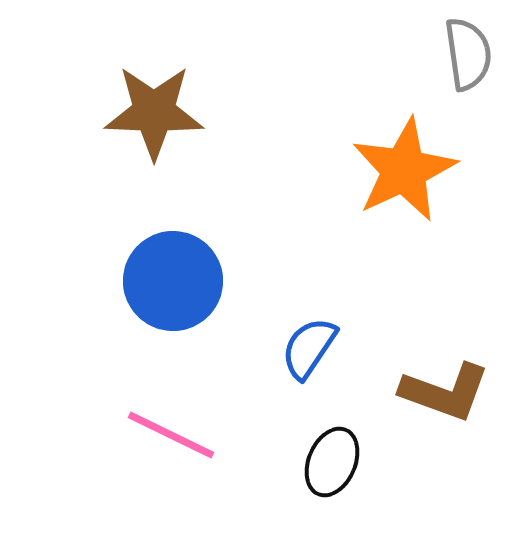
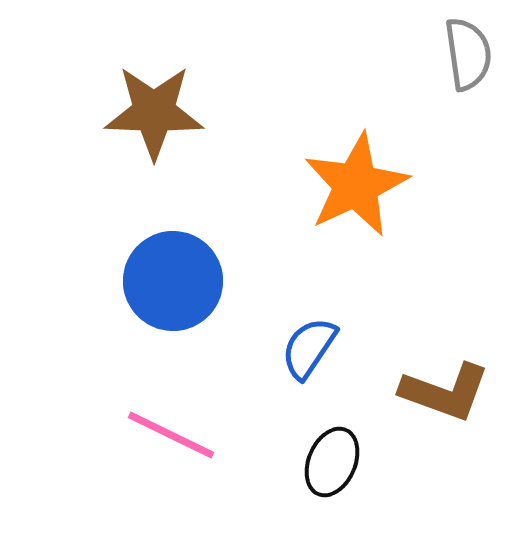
orange star: moved 48 px left, 15 px down
